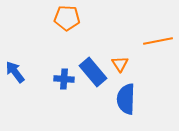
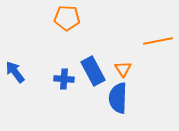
orange triangle: moved 3 px right, 5 px down
blue rectangle: moved 1 px up; rotated 12 degrees clockwise
blue semicircle: moved 8 px left, 1 px up
